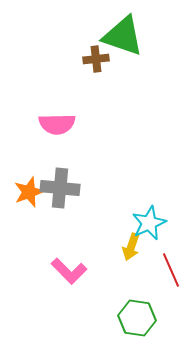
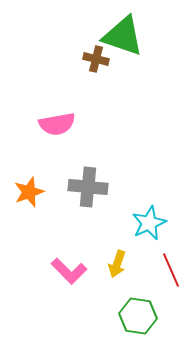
brown cross: rotated 20 degrees clockwise
pink semicircle: rotated 9 degrees counterclockwise
gray cross: moved 28 px right, 1 px up
yellow arrow: moved 14 px left, 17 px down
green hexagon: moved 1 px right, 2 px up
